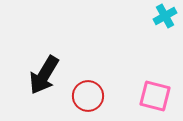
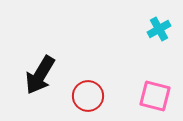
cyan cross: moved 6 px left, 13 px down
black arrow: moved 4 px left
